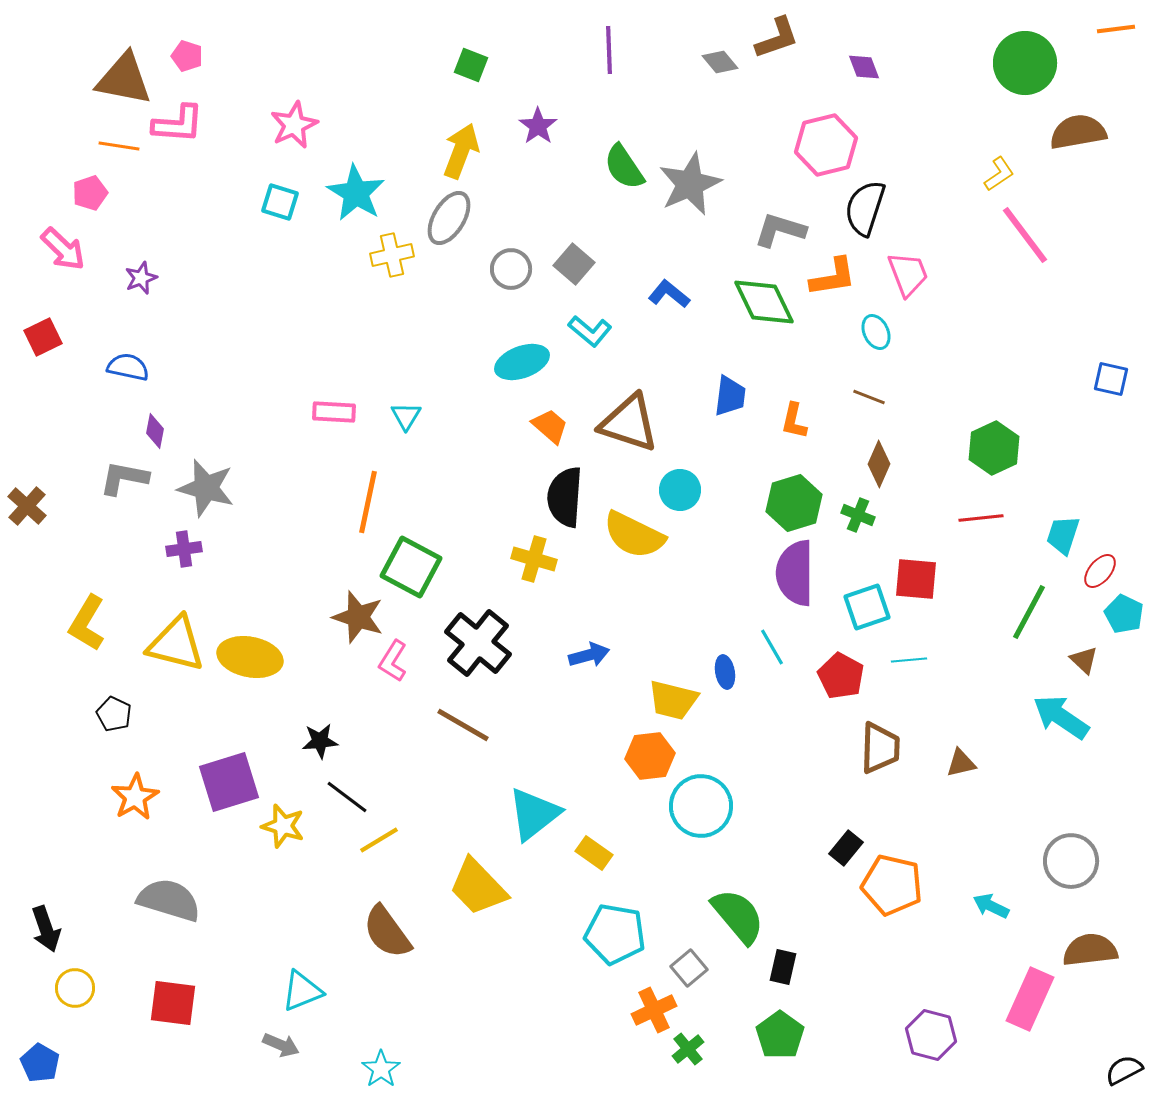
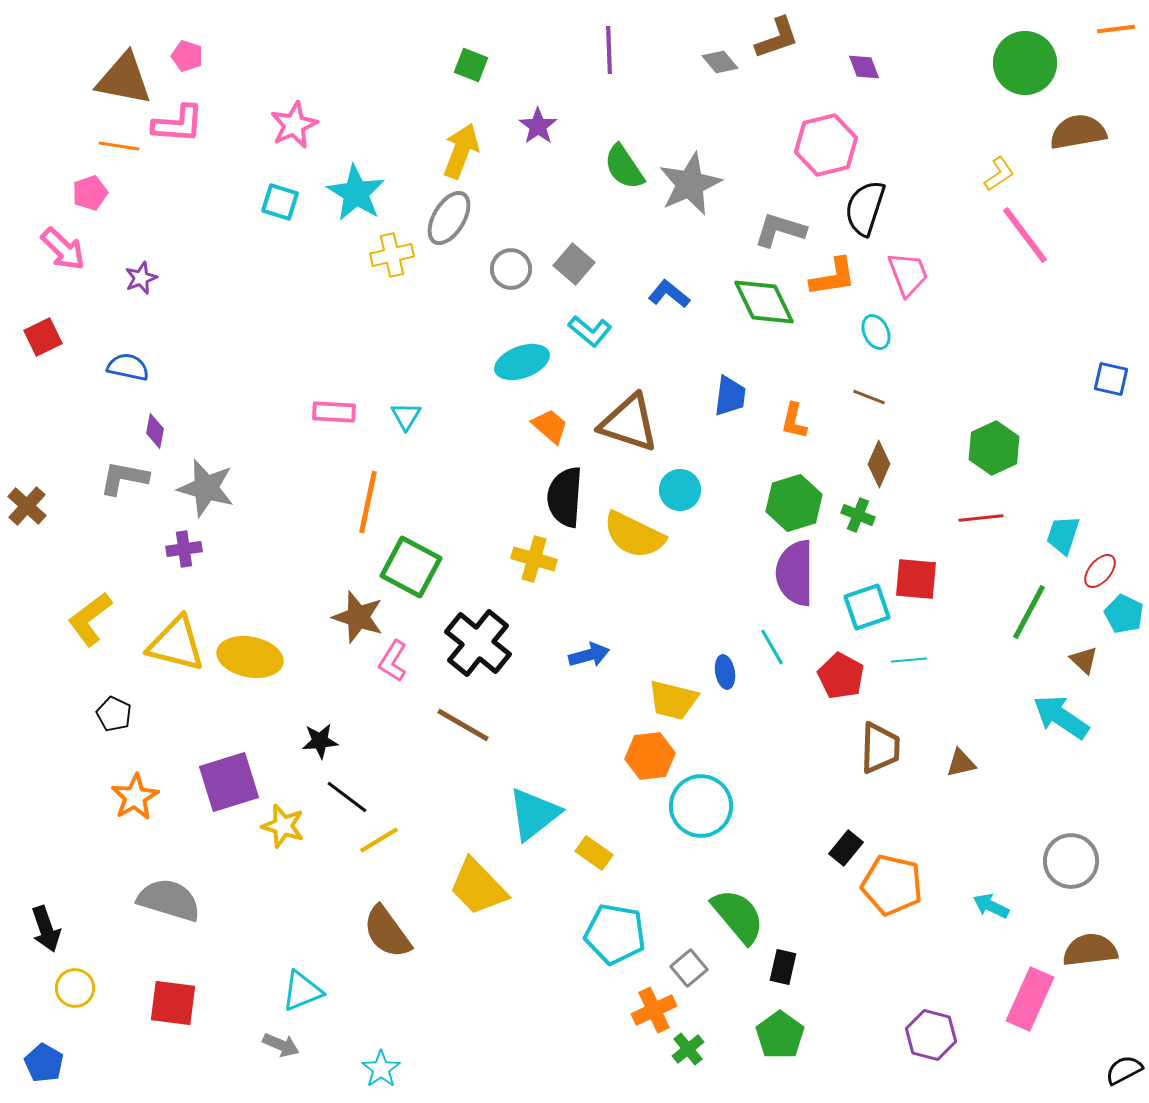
yellow L-shape at (87, 623): moved 3 px right, 4 px up; rotated 22 degrees clockwise
blue pentagon at (40, 1063): moved 4 px right
